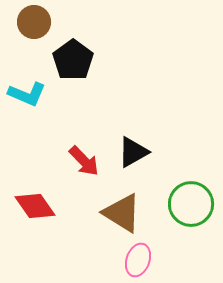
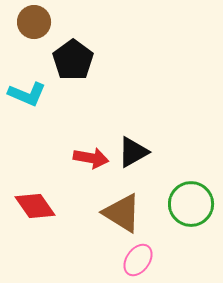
red arrow: moved 7 px right, 3 px up; rotated 36 degrees counterclockwise
pink ellipse: rotated 16 degrees clockwise
